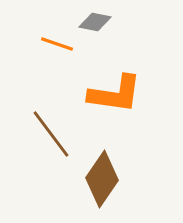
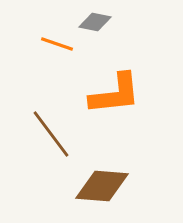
orange L-shape: rotated 14 degrees counterclockwise
brown diamond: moved 7 px down; rotated 60 degrees clockwise
